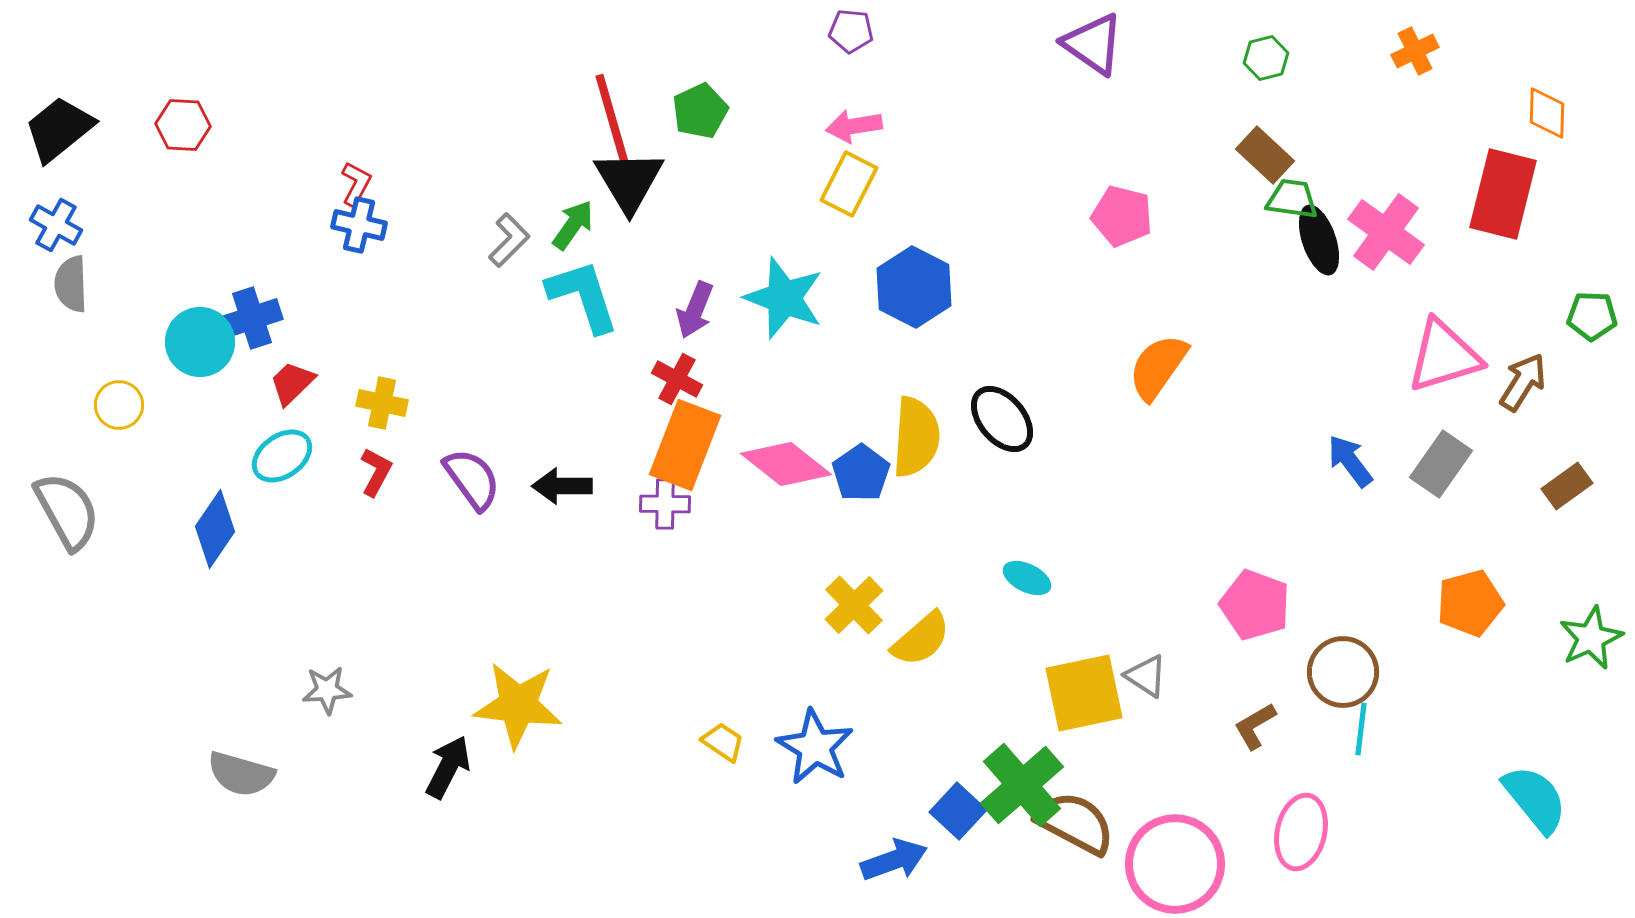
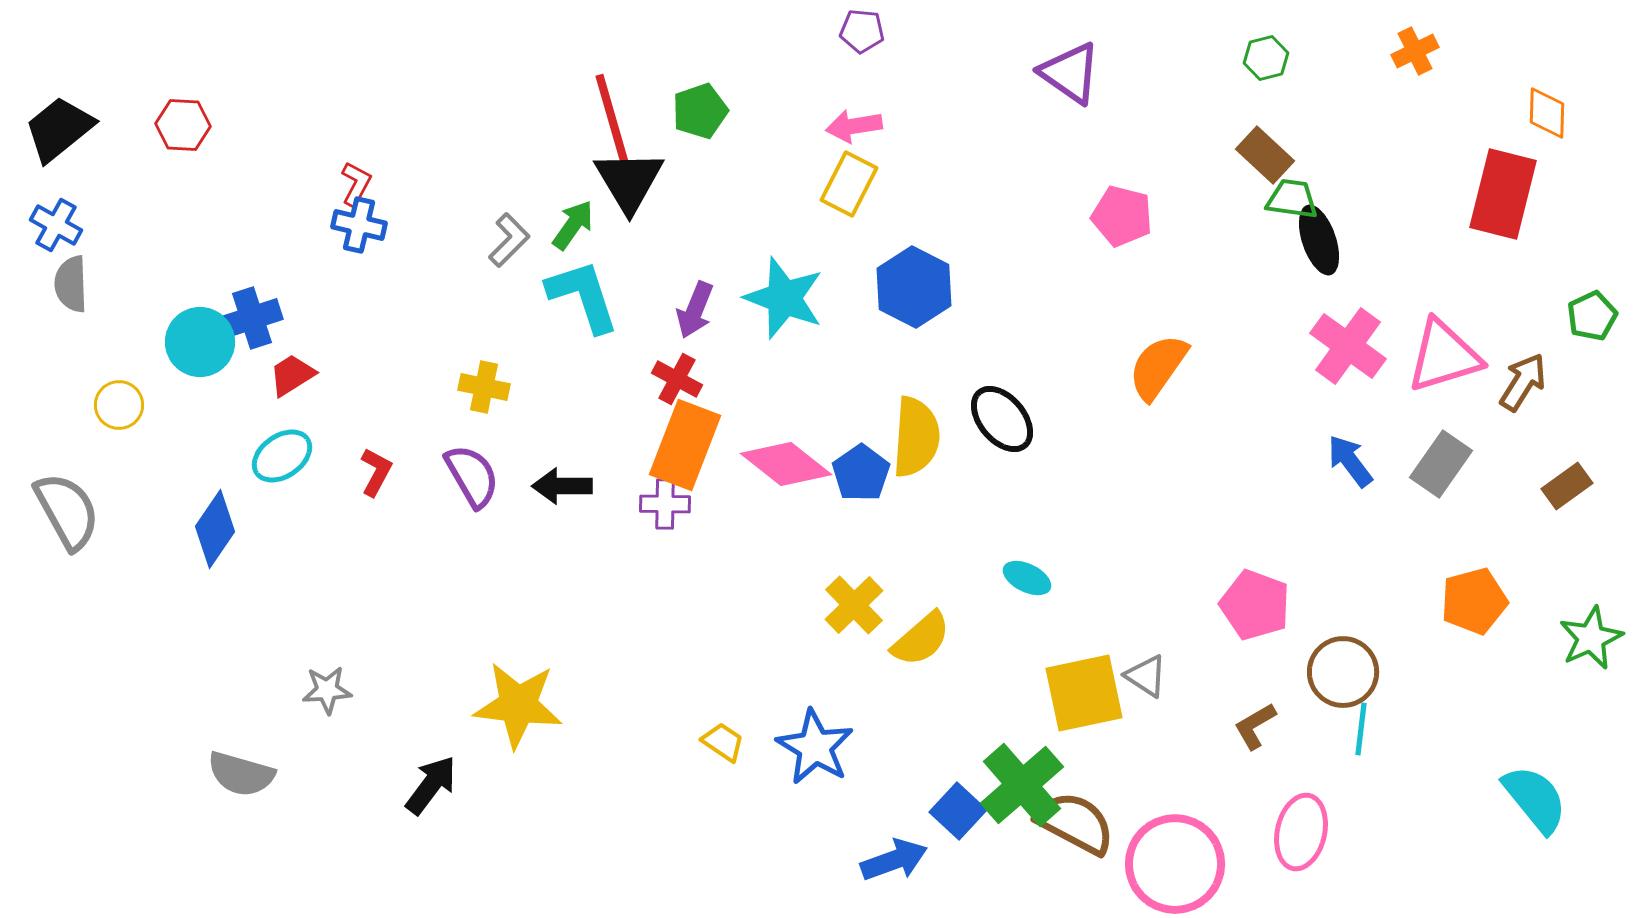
purple pentagon at (851, 31): moved 11 px right
purple triangle at (1093, 44): moved 23 px left, 29 px down
green pentagon at (700, 111): rotated 6 degrees clockwise
pink cross at (1386, 232): moved 38 px left, 114 px down
green pentagon at (1592, 316): rotated 27 degrees counterclockwise
red trapezoid at (292, 383): moved 8 px up; rotated 12 degrees clockwise
yellow cross at (382, 403): moved 102 px right, 16 px up
purple semicircle at (472, 479): moved 3 px up; rotated 6 degrees clockwise
orange pentagon at (1470, 603): moved 4 px right, 2 px up
black arrow at (448, 767): moved 17 px left, 18 px down; rotated 10 degrees clockwise
